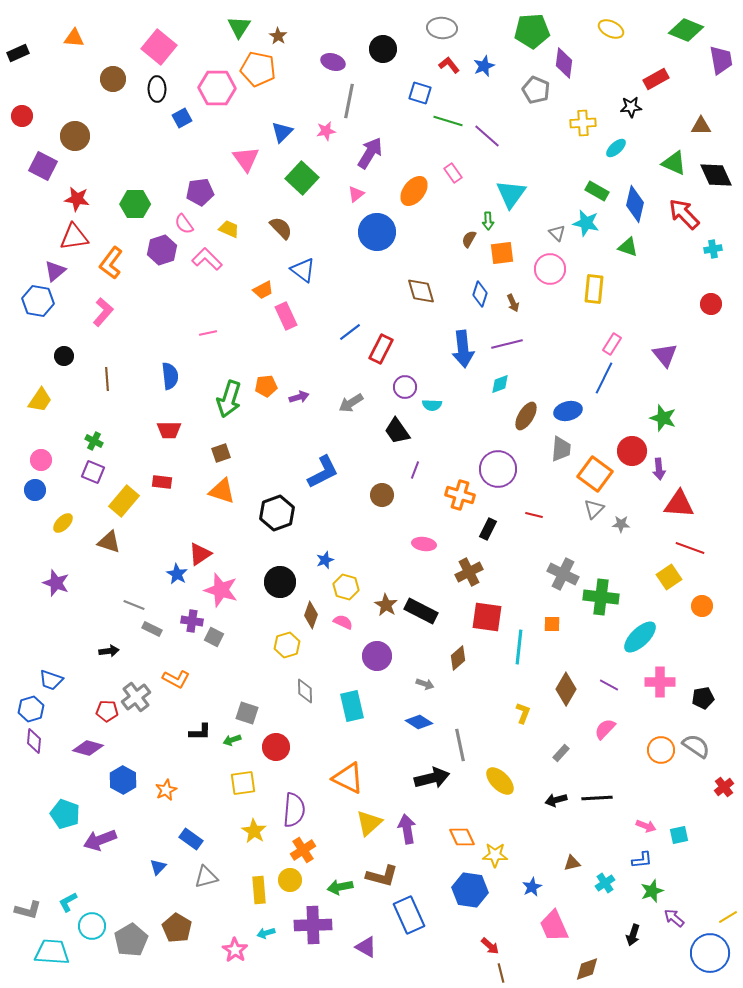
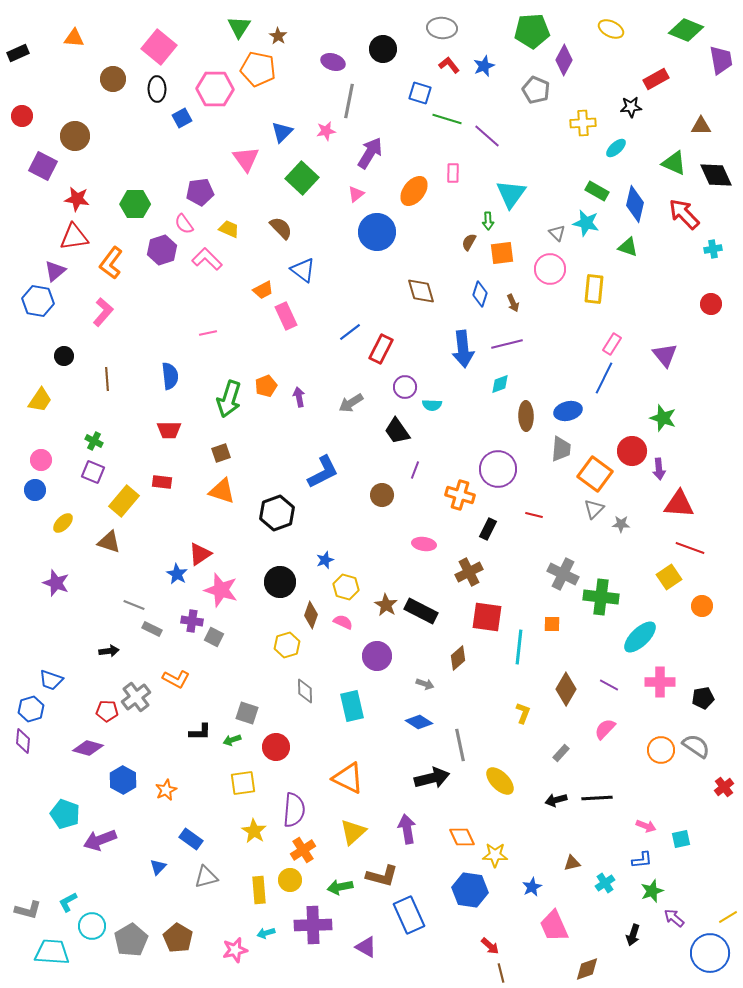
purple diamond at (564, 63): moved 3 px up; rotated 20 degrees clockwise
pink hexagon at (217, 88): moved 2 px left, 1 px down
green line at (448, 121): moved 1 px left, 2 px up
pink rectangle at (453, 173): rotated 36 degrees clockwise
brown semicircle at (469, 239): moved 3 px down
orange pentagon at (266, 386): rotated 15 degrees counterclockwise
purple arrow at (299, 397): rotated 84 degrees counterclockwise
brown ellipse at (526, 416): rotated 32 degrees counterclockwise
purple diamond at (34, 741): moved 11 px left
yellow triangle at (369, 823): moved 16 px left, 9 px down
cyan square at (679, 835): moved 2 px right, 4 px down
brown pentagon at (177, 928): moved 1 px right, 10 px down
pink star at (235, 950): rotated 25 degrees clockwise
